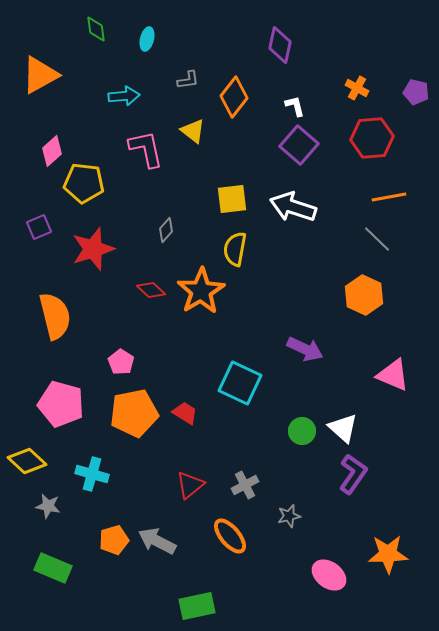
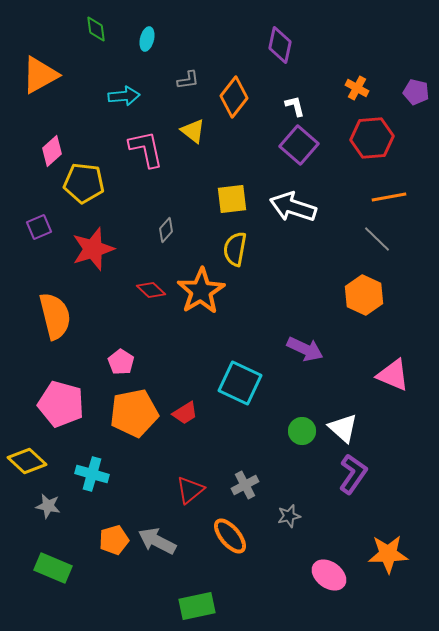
red trapezoid at (185, 413): rotated 116 degrees clockwise
red triangle at (190, 485): moved 5 px down
